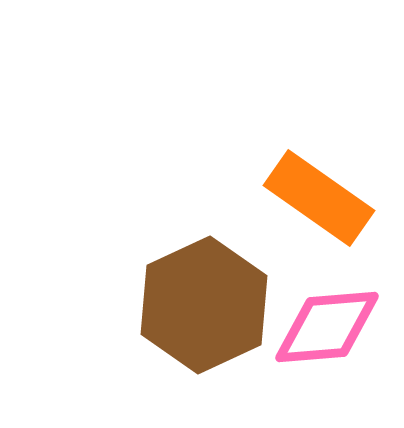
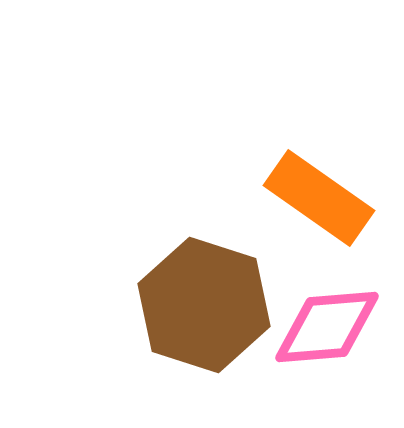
brown hexagon: rotated 17 degrees counterclockwise
